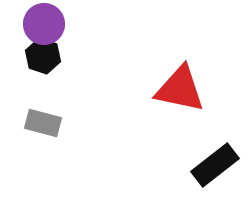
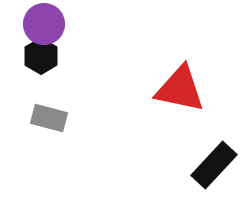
black hexagon: moved 2 px left; rotated 12 degrees clockwise
gray rectangle: moved 6 px right, 5 px up
black rectangle: moved 1 px left; rotated 9 degrees counterclockwise
